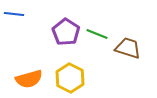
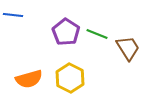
blue line: moved 1 px left, 1 px down
brown trapezoid: rotated 40 degrees clockwise
